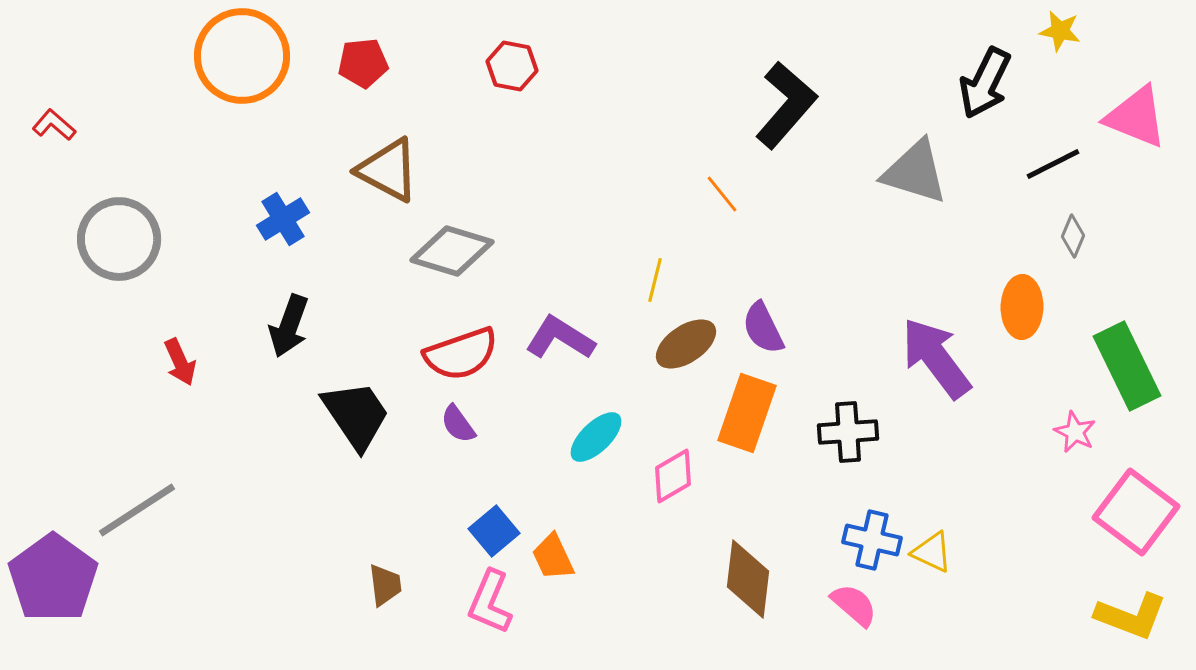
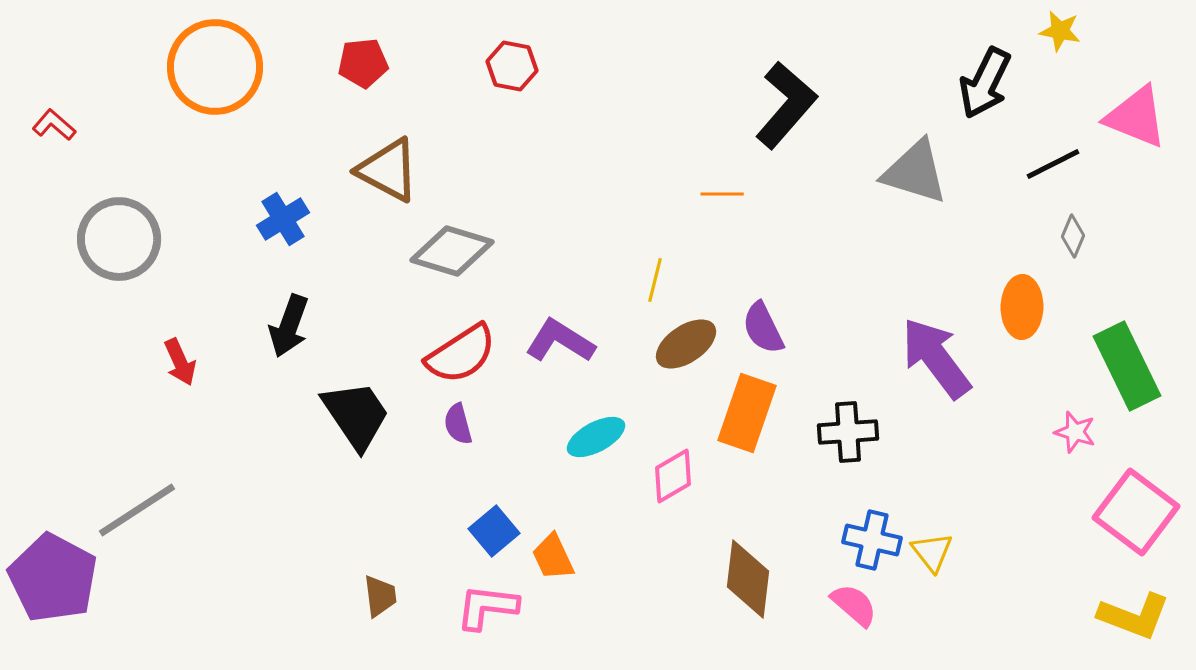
orange circle at (242, 56): moved 27 px left, 11 px down
orange line at (722, 194): rotated 51 degrees counterclockwise
purple L-shape at (560, 338): moved 3 px down
red semicircle at (461, 354): rotated 14 degrees counterclockwise
purple semicircle at (458, 424): rotated 21 degrees clockwise
pink star at (1075, 432): rotated 9 degrees counterclockwise
cyan ellipse at (596, 437): rotated 16 degrees clockwise
yellow triangle at (932, 552): rotated 27 degrees clockwise
purple pentagon at (53, 578): rotated 8 degrees counterclockwise
brown trapezoid at (385, 585): moved 5 px left, 11 px down
pink L-shape at (490, 602): moved 3 px left, 5 px down; rotated 74 degrees clockwise
yellow L-shape at (1131, 616): moved 3 px right
